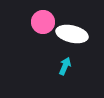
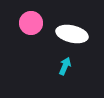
pink circle: moved 12 px left, 1 px down
